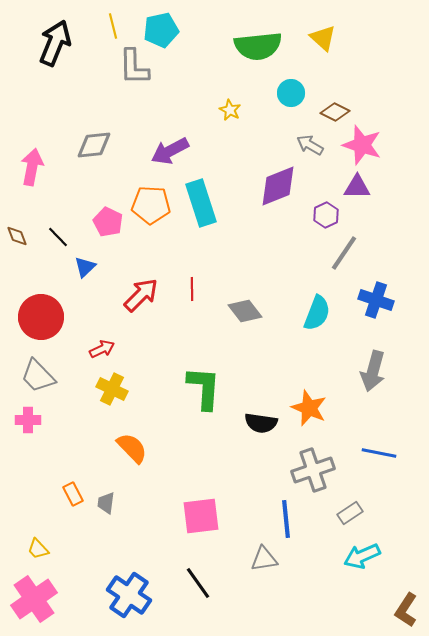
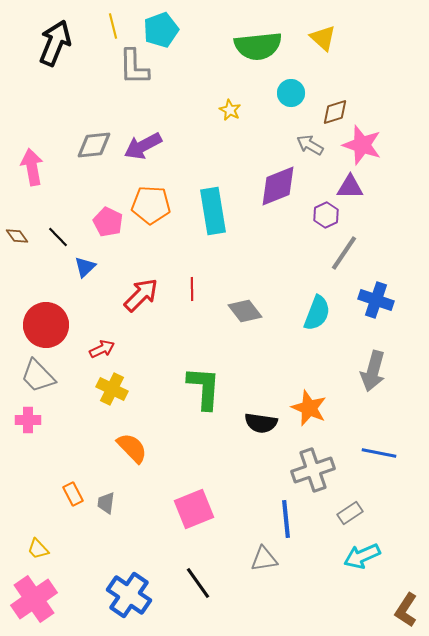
cyan pentagon at (161, 30): rotated 8 degrees counterclockwise
brown diamond at (335, 112): rotated 44 degrees counterclockwise
purple arrow at (170, 151): moved 27 px left, 5 px up
pink arrow at (32, 167): rotated 21 degrees counterclockwise
purple triangle at (357, 187): moved 7 px left
cyan rectangle at (201, 203): moved 12 px right, 8 px down; rotated 9 degrees clockwise
brown diamond at (17, 236): rotated 15 degrees counterclockwise
red circle at (41, 317): moved 5 px right, 8 px down
pink square at (201, 516): moved 7 px left, 7 px up; rotated 15 degrees counterclockwise
